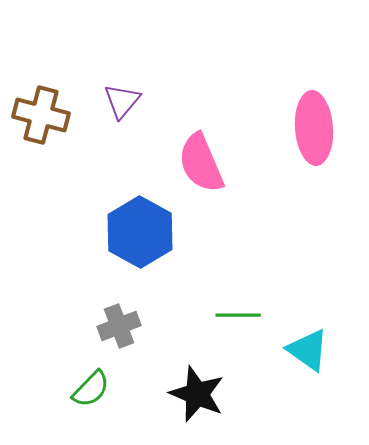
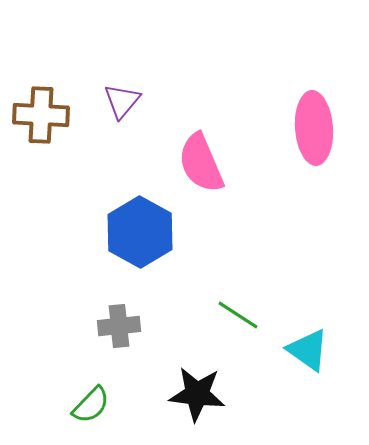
brown cross: rotated 12 degrees counterclockwise
green line: rotated 33 degrees clockwise
gray cross: rotated 15 degrees clockwise
green semicircle: moved 16 px down
black star: rotated 16 degrees counterclockwise
